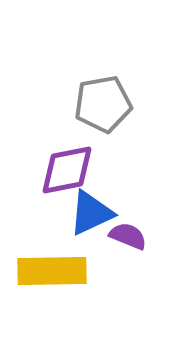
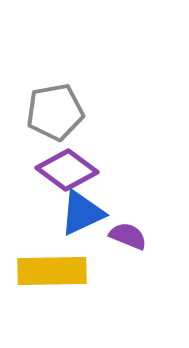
gray pentagon: moved 48 px left, 8 px down
purple diamond: rotated 48 degrees clockwise
blue triangle: moved 9 px left
